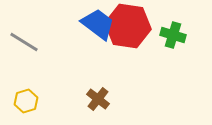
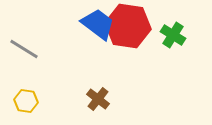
green cross: rotated 15 degrees clockwise
gray line: moved 7 px down
yellow hexagon: rotated 25 degrees clockwise
